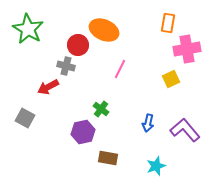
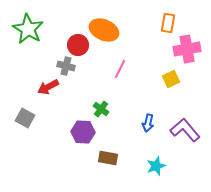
purple hexagon: rotated 15 degrees clockwise
